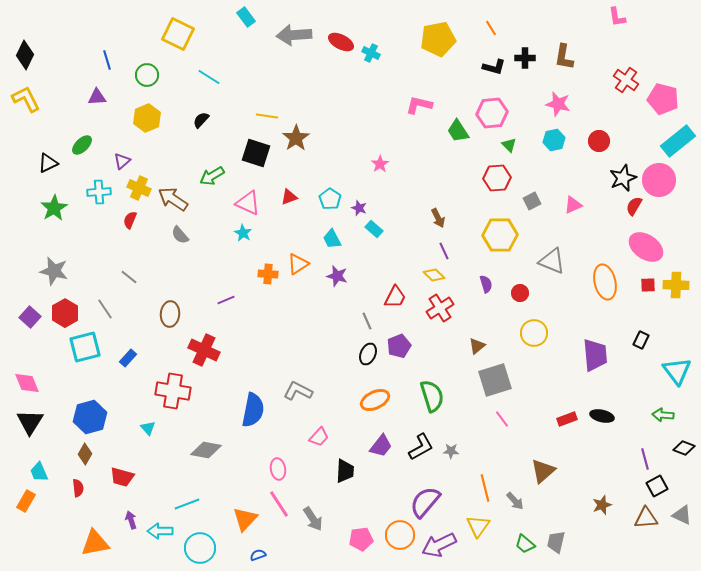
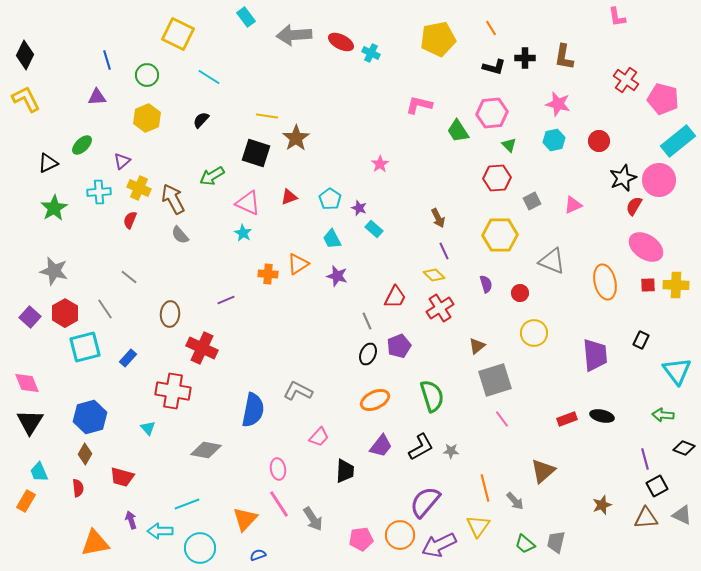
brown arrow at (173, 199): rotated 28 degrees clockwise
red cross at (204, 350): moved 2 px left, 2 px up
